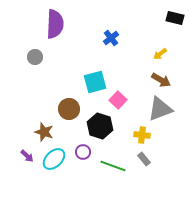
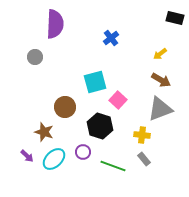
brown circle: moved 4 px left, 2 px up
